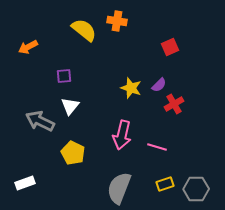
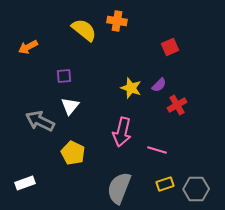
red cross: moved 3 px right, 1 px down
pink arrow: moved 3 px up
pink line: moved 3 px down
